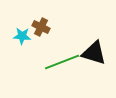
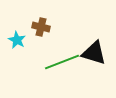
brown cross: rotated 12 degrees counterclockwise
cyan star: moved 5 px left, 4 px down; rotated 24 degrees clockwise
